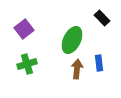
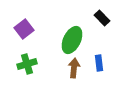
brown arrow: moved 3 px left, 1 px up
